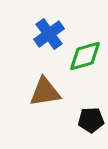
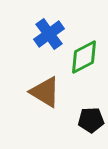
green diamond: moved 1 px left, 1 px down; rotated 12 degrees counterclockwise
brown triangle: rotated 40 degrees clockwise
